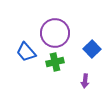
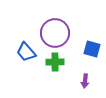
blue square: rotated 30 degrees counterclockwise
green cross: rotated 12 degrees clockwise
